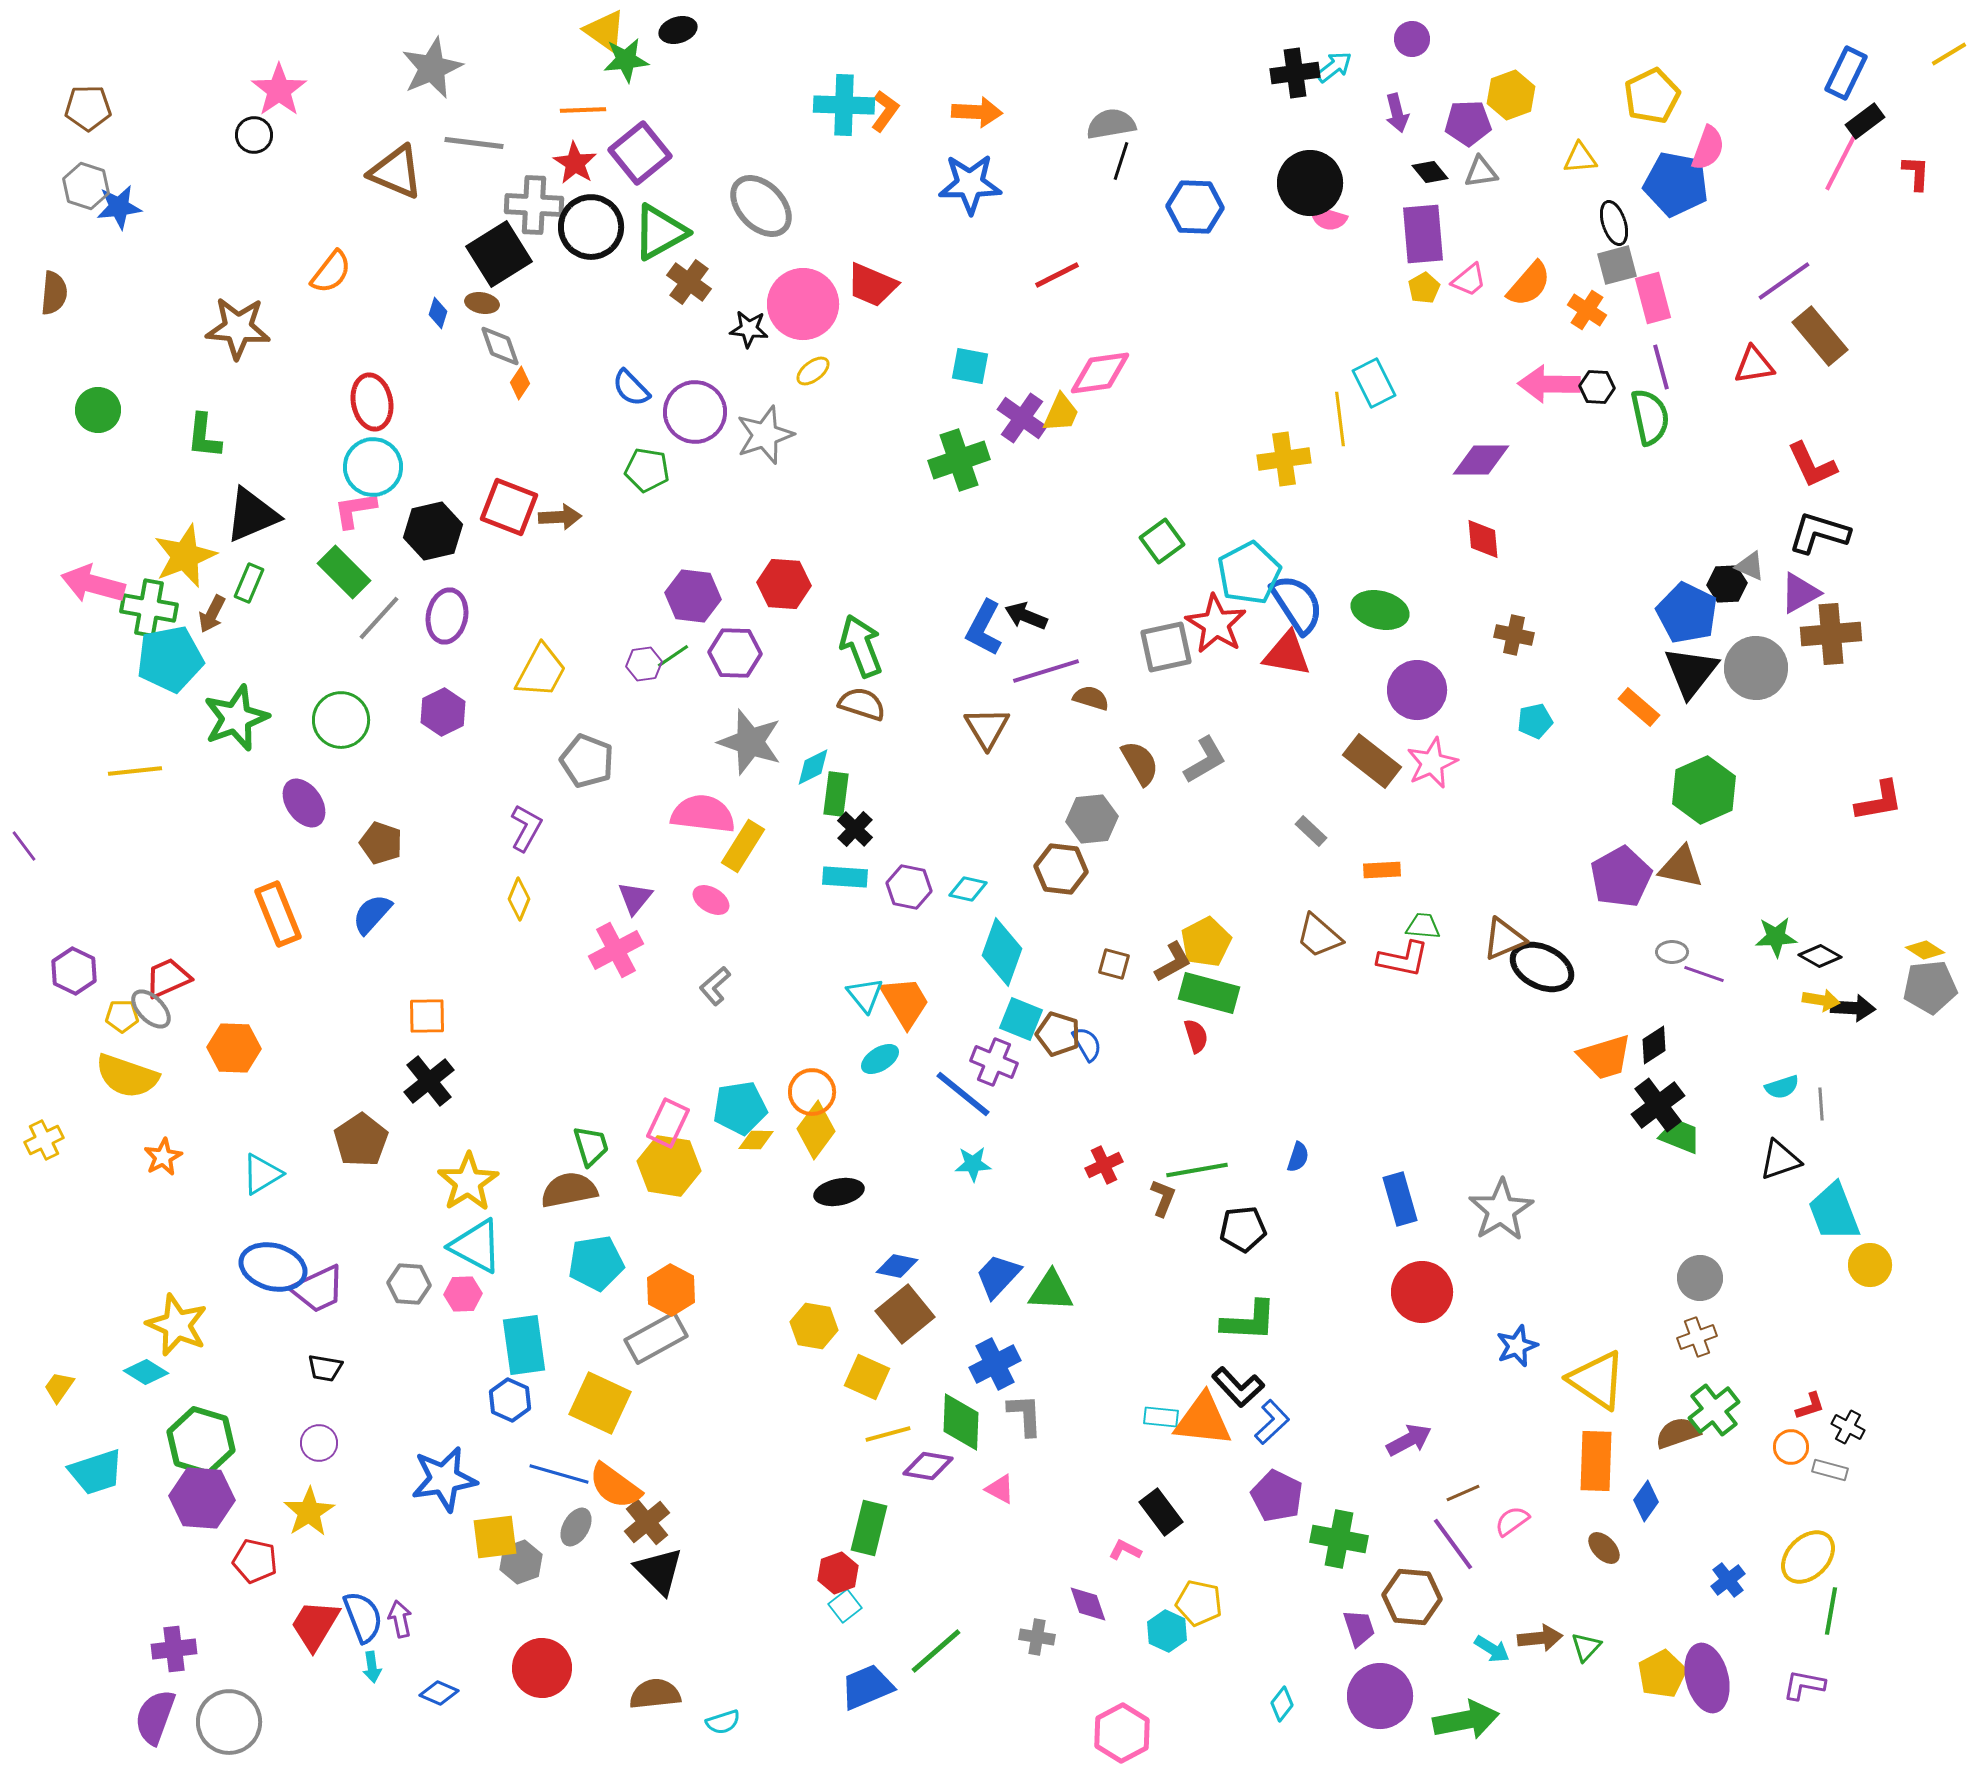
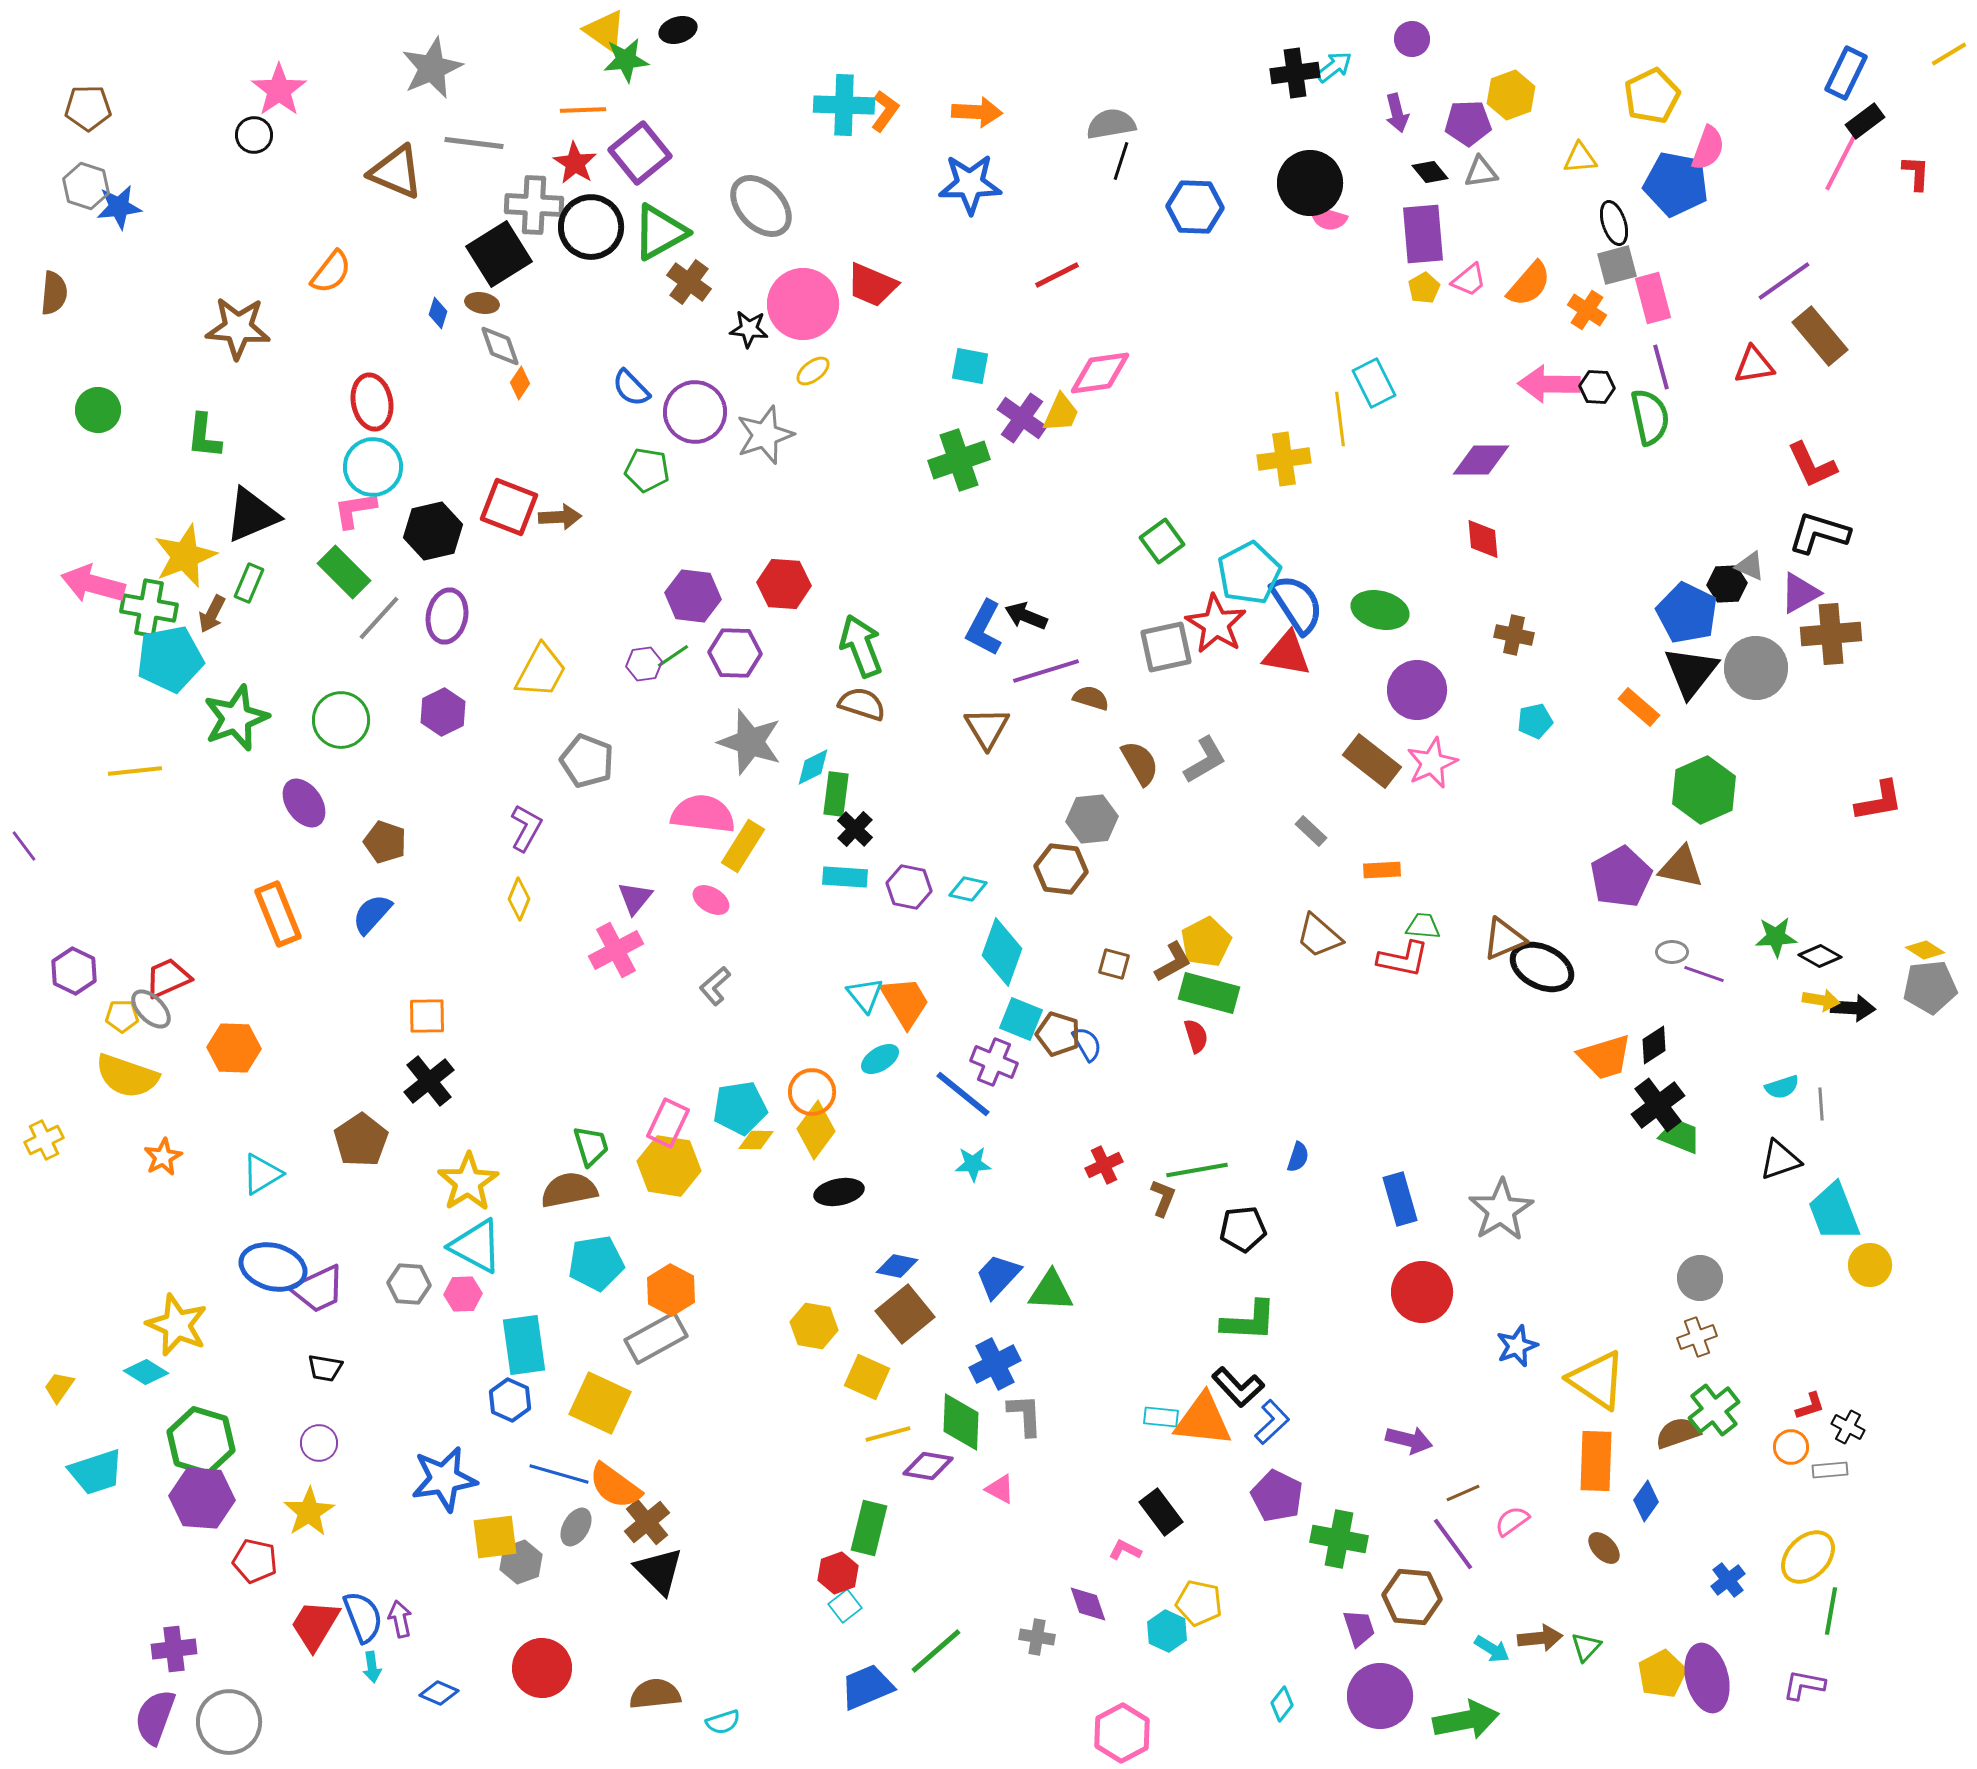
brown pentagon at (381, 843): moved 4 px right, 1 px up
purple arrow at (1409, 1440): rotated 42 degrees clockwise
gray rectangle at (1830, 1470): rotated 20 degrees counterclockwise
